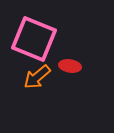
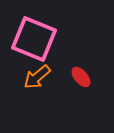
red ellipse: moved 11 px right, 11 px down; rotated 40 degrees clockwise
